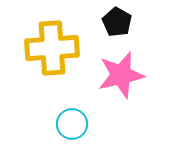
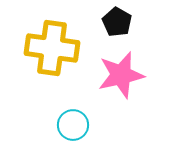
yellow cross: rotated 12 degrees clockwise
cyan circle: moved 1 px right, 1 px down
